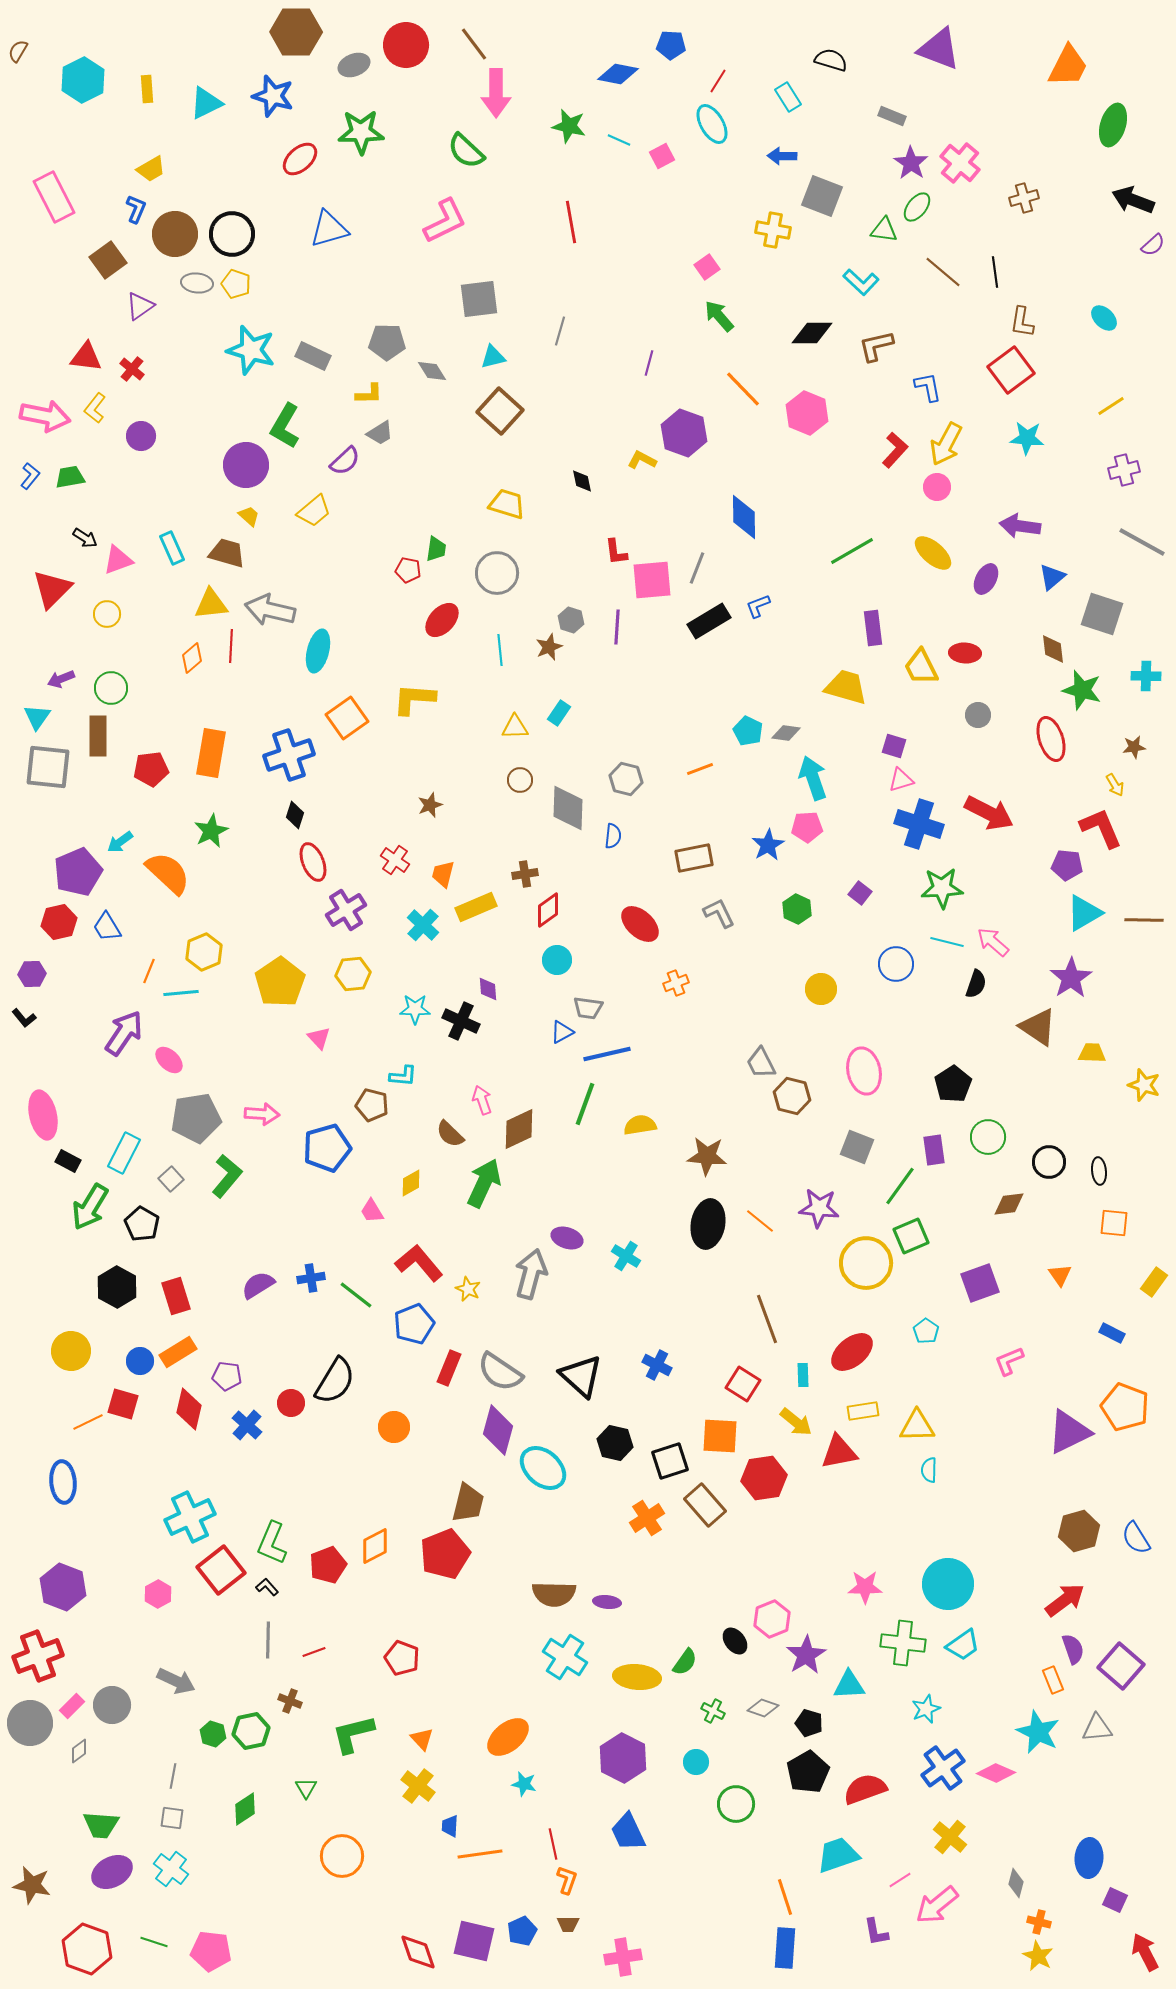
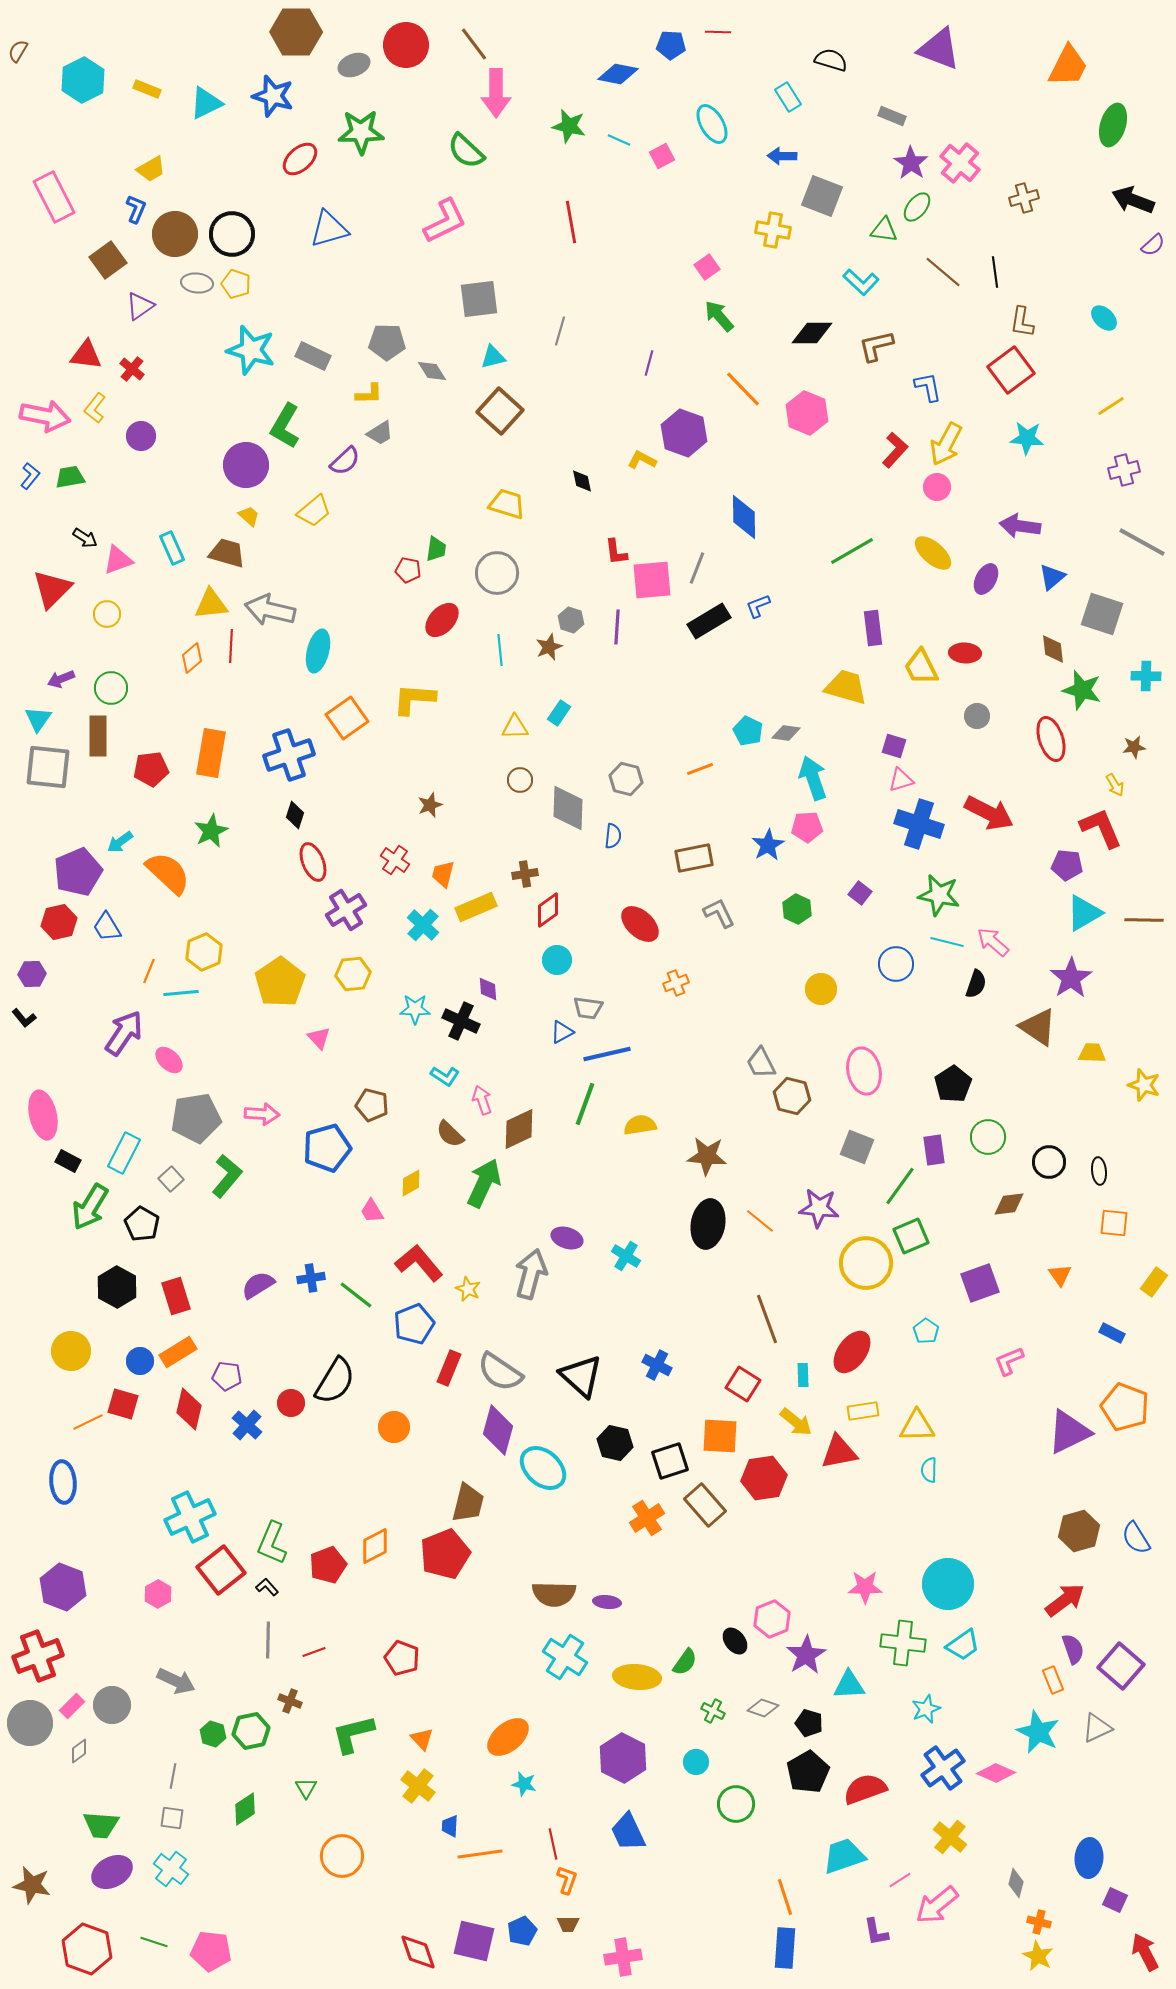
red line at (718, 81): moved 49 px up; rotated 60 degrees clockwise
yellow rectangle at (147, 89): rotated 64 degrees counterclockwise
red triangle at (86, 357): moved 2 px up
gray circle at (978, 715): moved 1 px left, 1 px down
cyan triangle at (37, 717): moved 1 px right, 2 px down
green star at (942, 888): moved 3 px left, 7 px down; rotated 15 degrees clockwise
cyan L-shape at (403, 1076): moved 42 px right; rotated 28 degrees clockwise
red ellipse at (852, 1352): rotated 15 degrees counterclockwise
gray triangle at (1097, 1728): rotated 20 degrees counterclockwise
cyan trapezoid at (838, 1855): moved 6 px right, 1 px down
